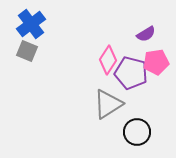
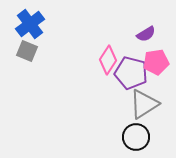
blue cross: moved 1 px left
gray triangle: moved 36 px right
black circle: moved 1 px left, 5 px down
